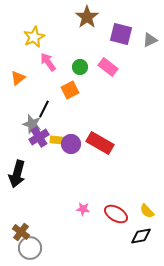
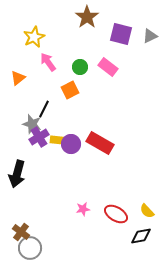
gray triangle: moved 4 px up
pink star: rotated 16 degrees counterclockwise
